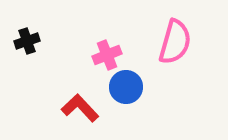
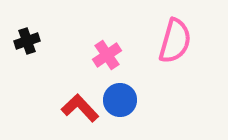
pink semicircle: moved 1 px up
pink cross: rotated 12 degrees counterclockwise
blue circle: moved 6 px left, 13 px down
